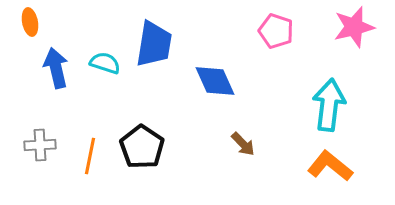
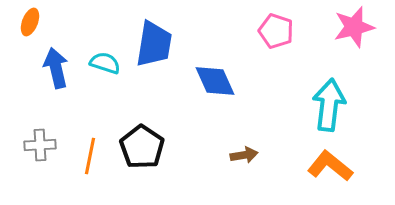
orange ellipse: rotated 32 degrees clockwise
brown arrow: moved 1 px right, 11 px down; rotated 56 degrees counterclockwise
